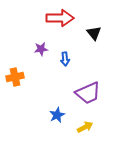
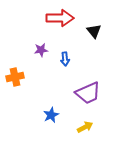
black triangle: moved 2 px up
purple star: moved 1 px down
blue star: moved 6 px left
